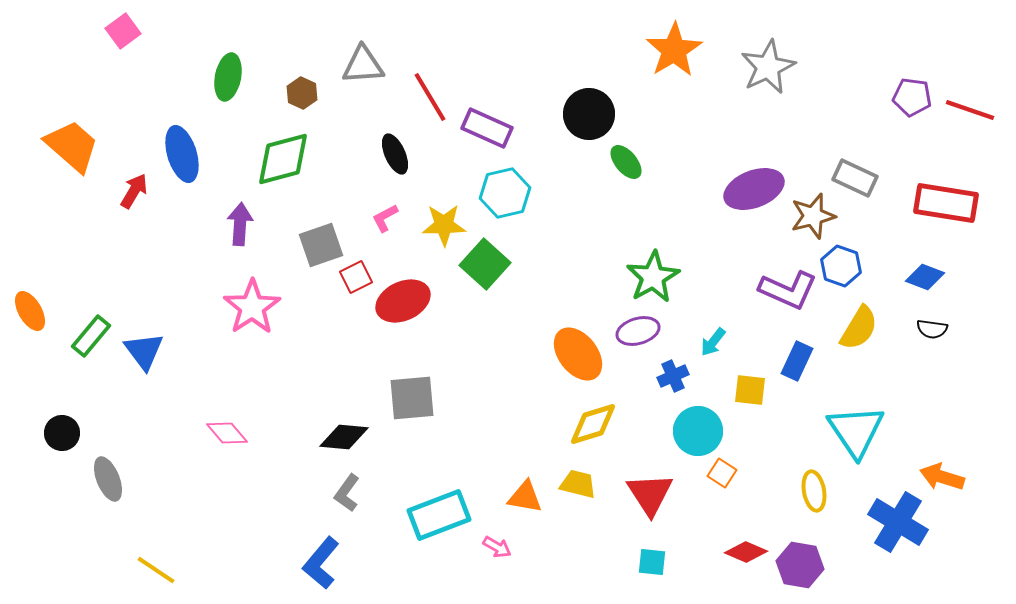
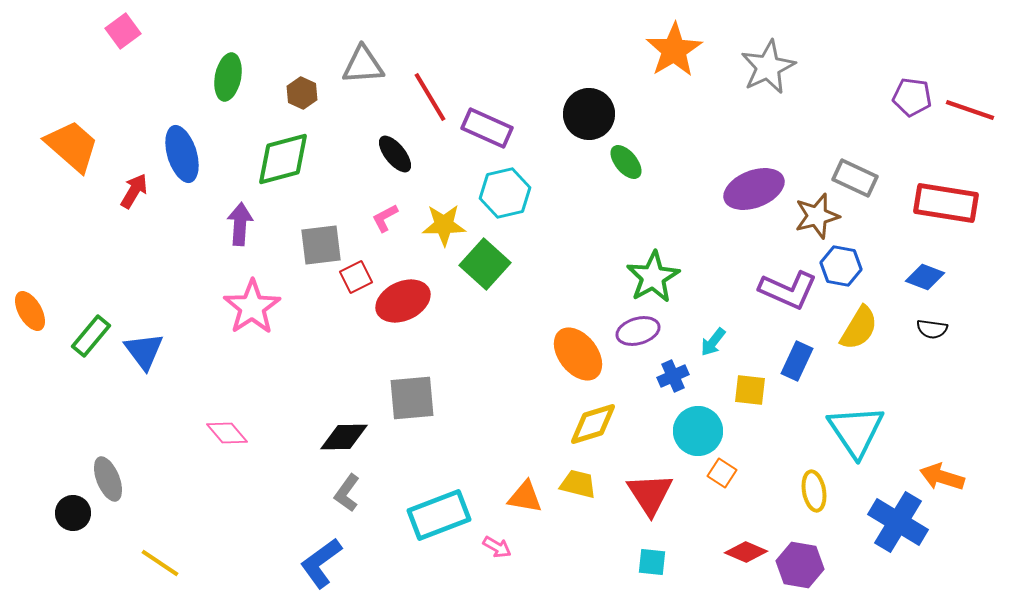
black ellipse at (395, 154): rotated 15 degrees counterclockwise
brown star at (813, 216): moved 4 px right
gray square at (321, 245): rotated 12 degrees clockwise
blue hexagon at (841, 266): rotated 9 degrees counterclockwise
black circle at (62, 433): moved 11 px right, 80 px down
black diamond at (344, 437): rotated 6 degrees counterclockwise
blue L-shape at (321, 563): rotated 14 degrees clockwise
yellow line at (156, 570): moved 4 px right, 7 px up
